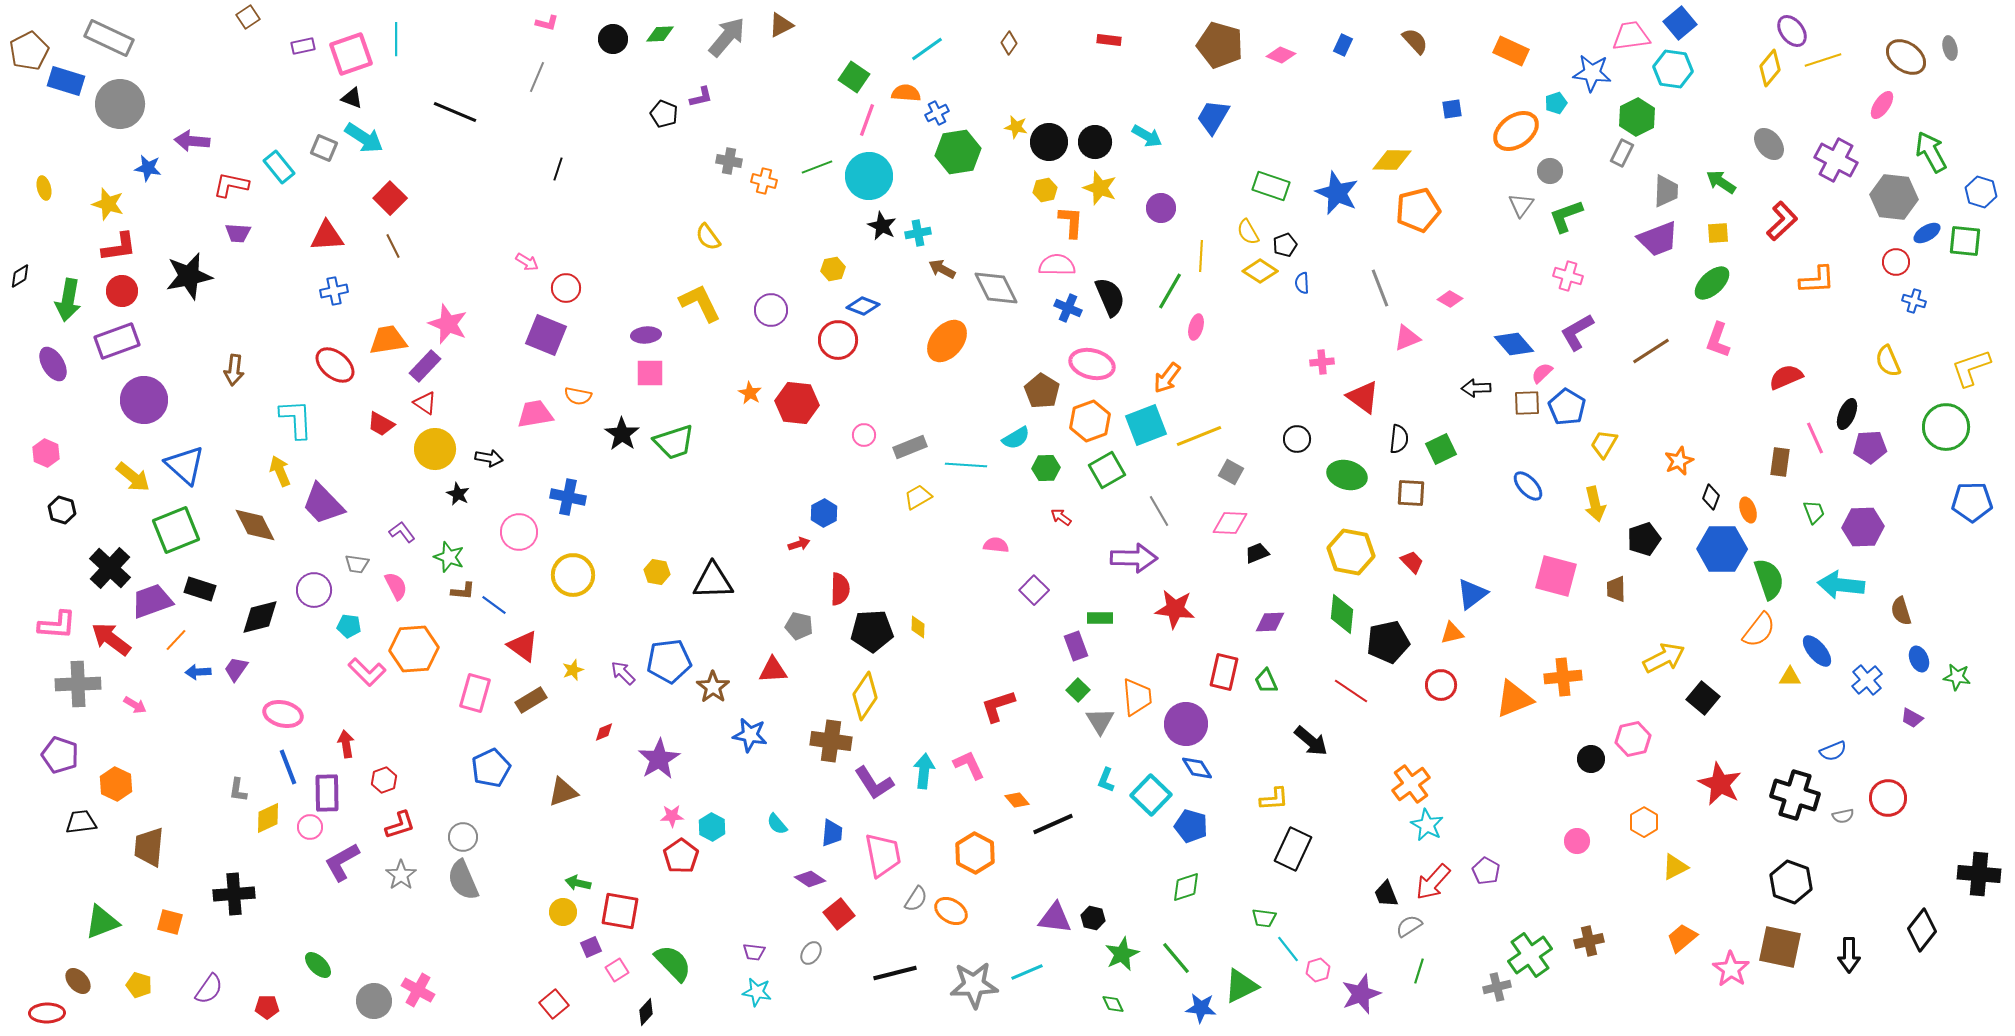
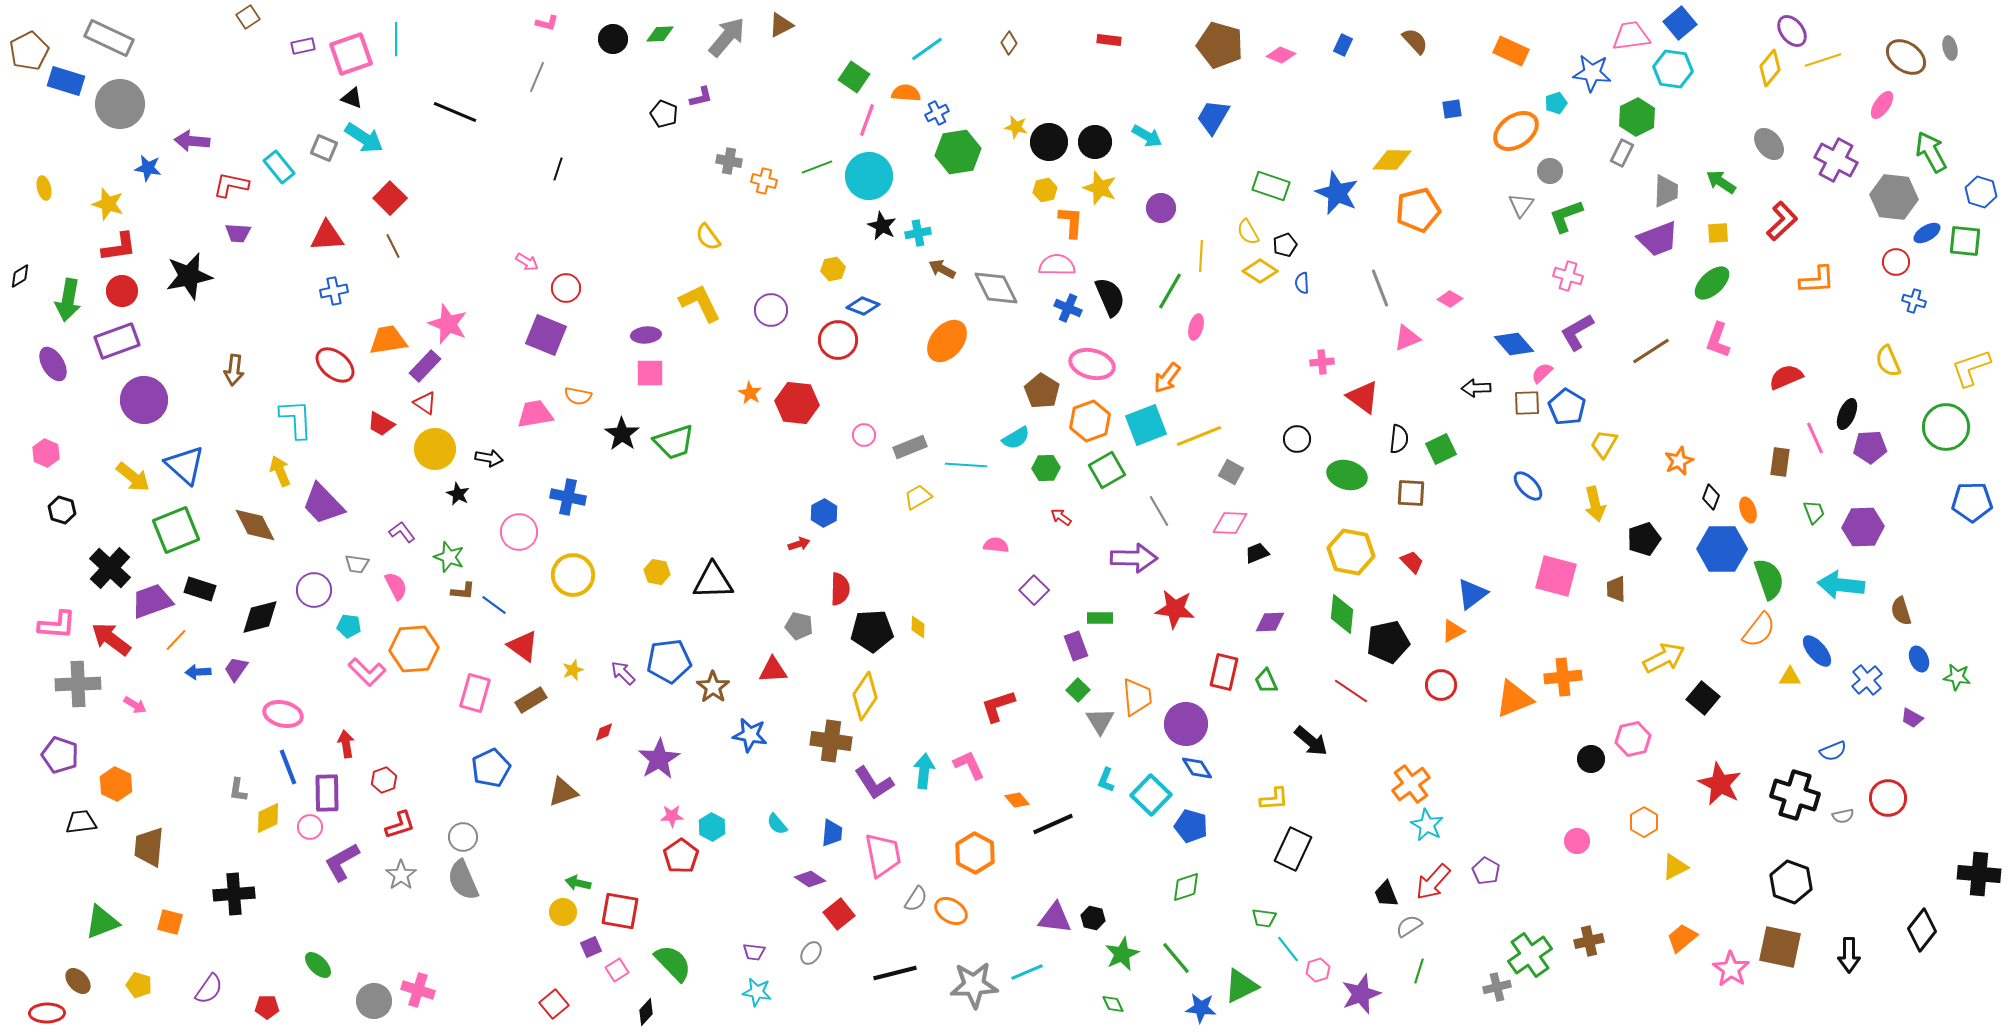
orange triangle at (1452, 633): moved 1 px right, 2 px up; rotated 15 degrees counterclockwise
pink cross at (418, 990): rotated 12 degrees counterclockwise
